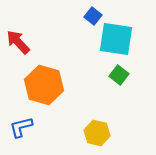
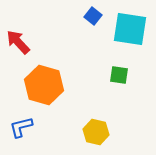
cyan square: moved 14 px right, 10 px up
green square: rotated 30 degrees counterclockwise
yellow hexagon: moved 1 px left, 1 px up
